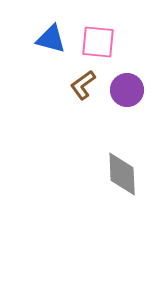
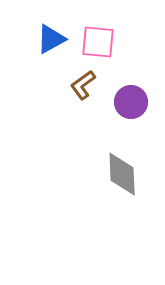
blue triangle: rotated 44 degrees counterclockwise
purple circle: moved 4 px right, 12 px down
